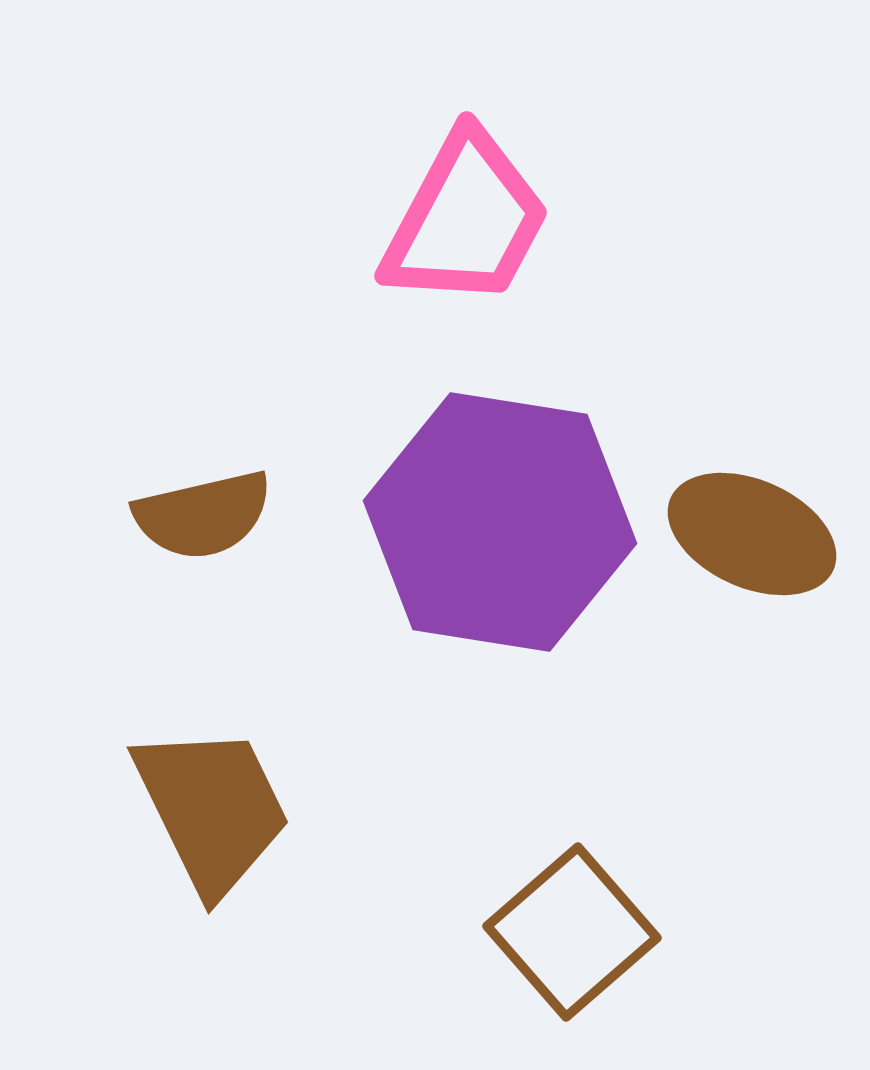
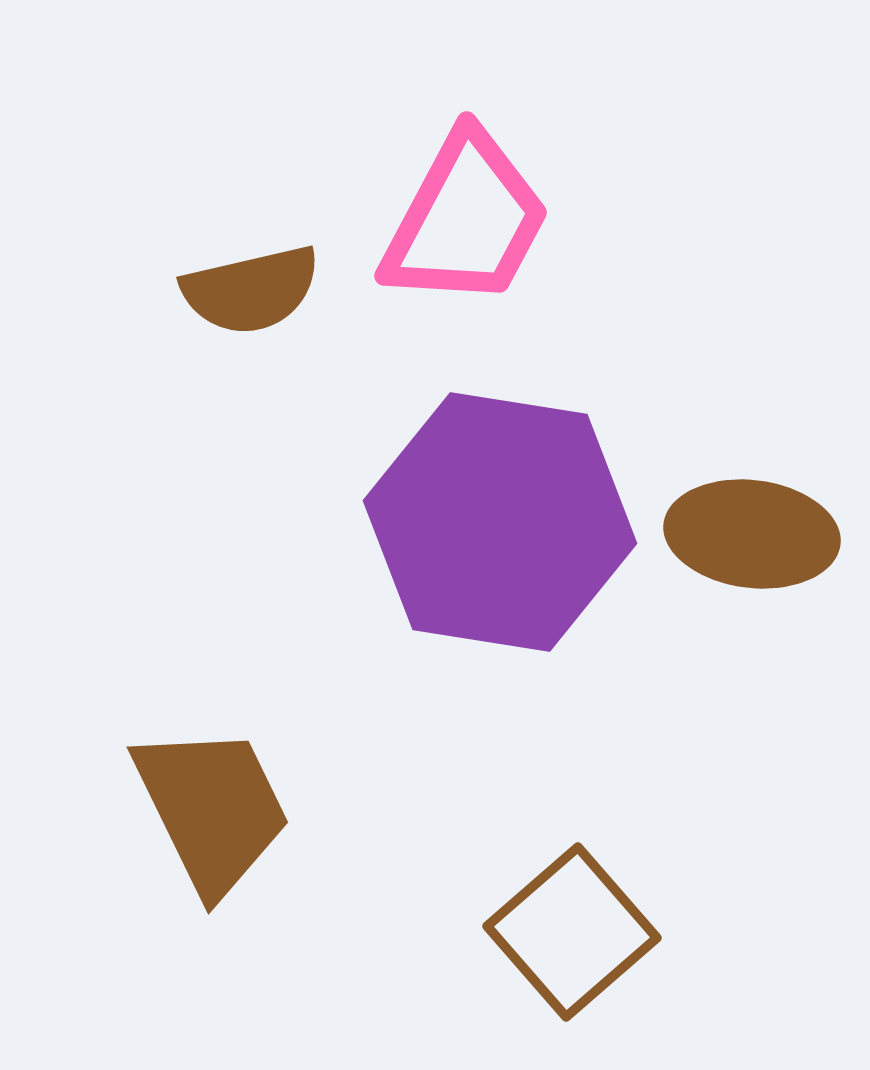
brown semicircle: moved 48 px right, 225 px up
brown ellipse: rotated 17 degrees counterclockwise
